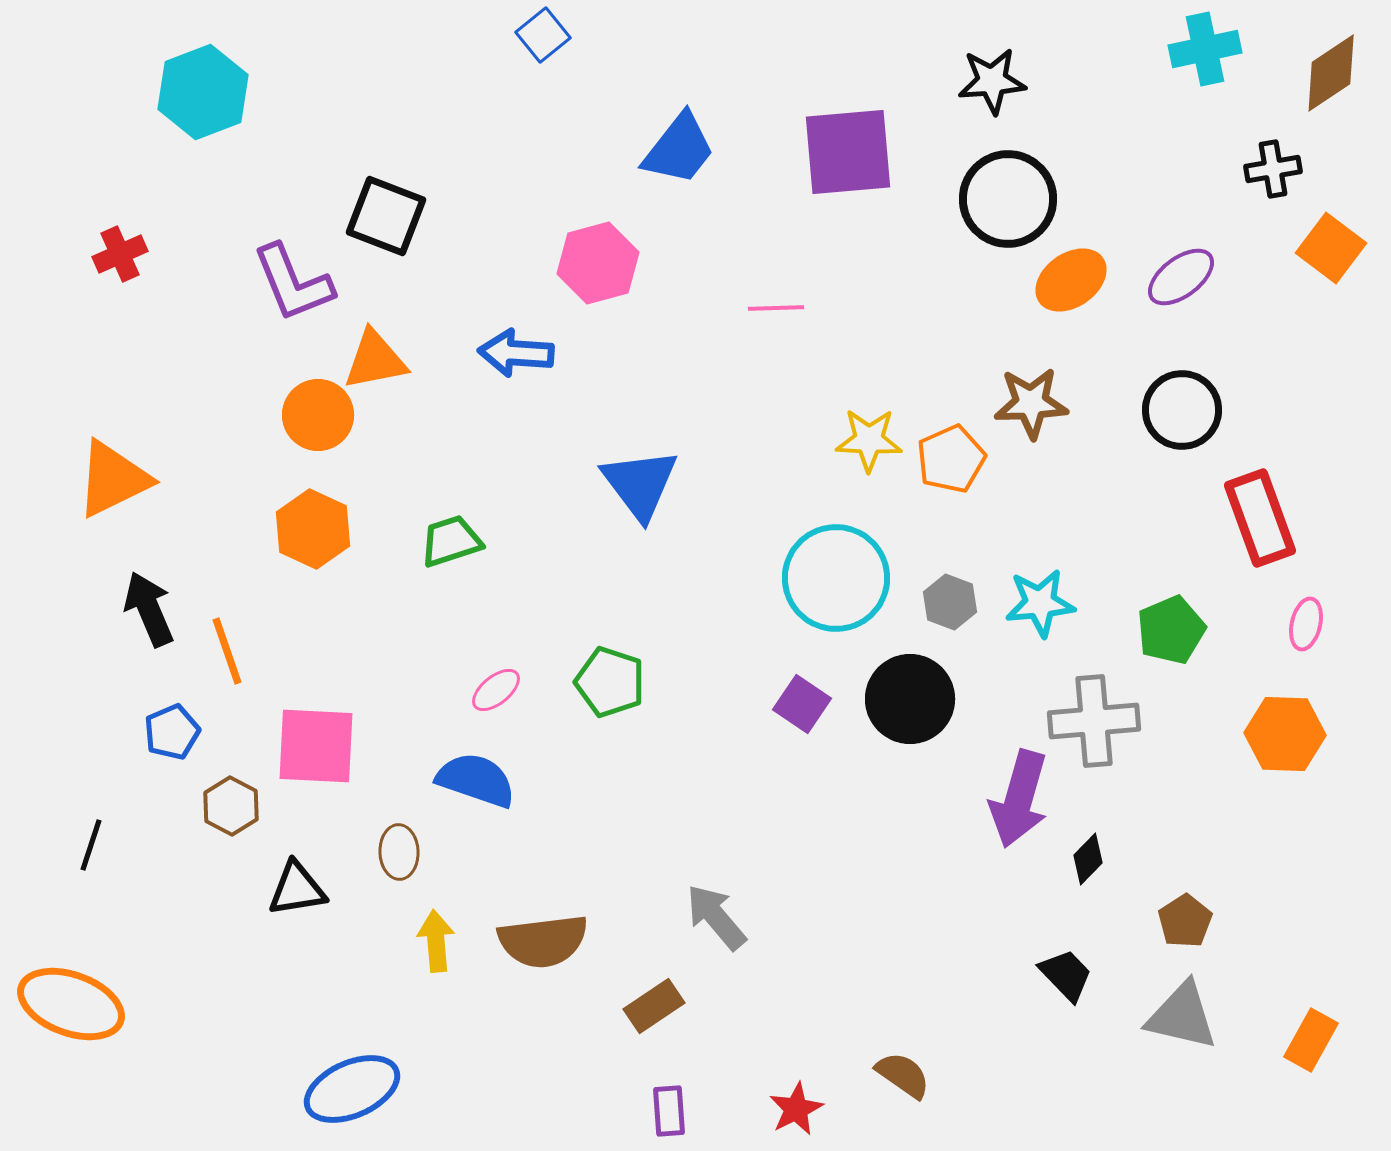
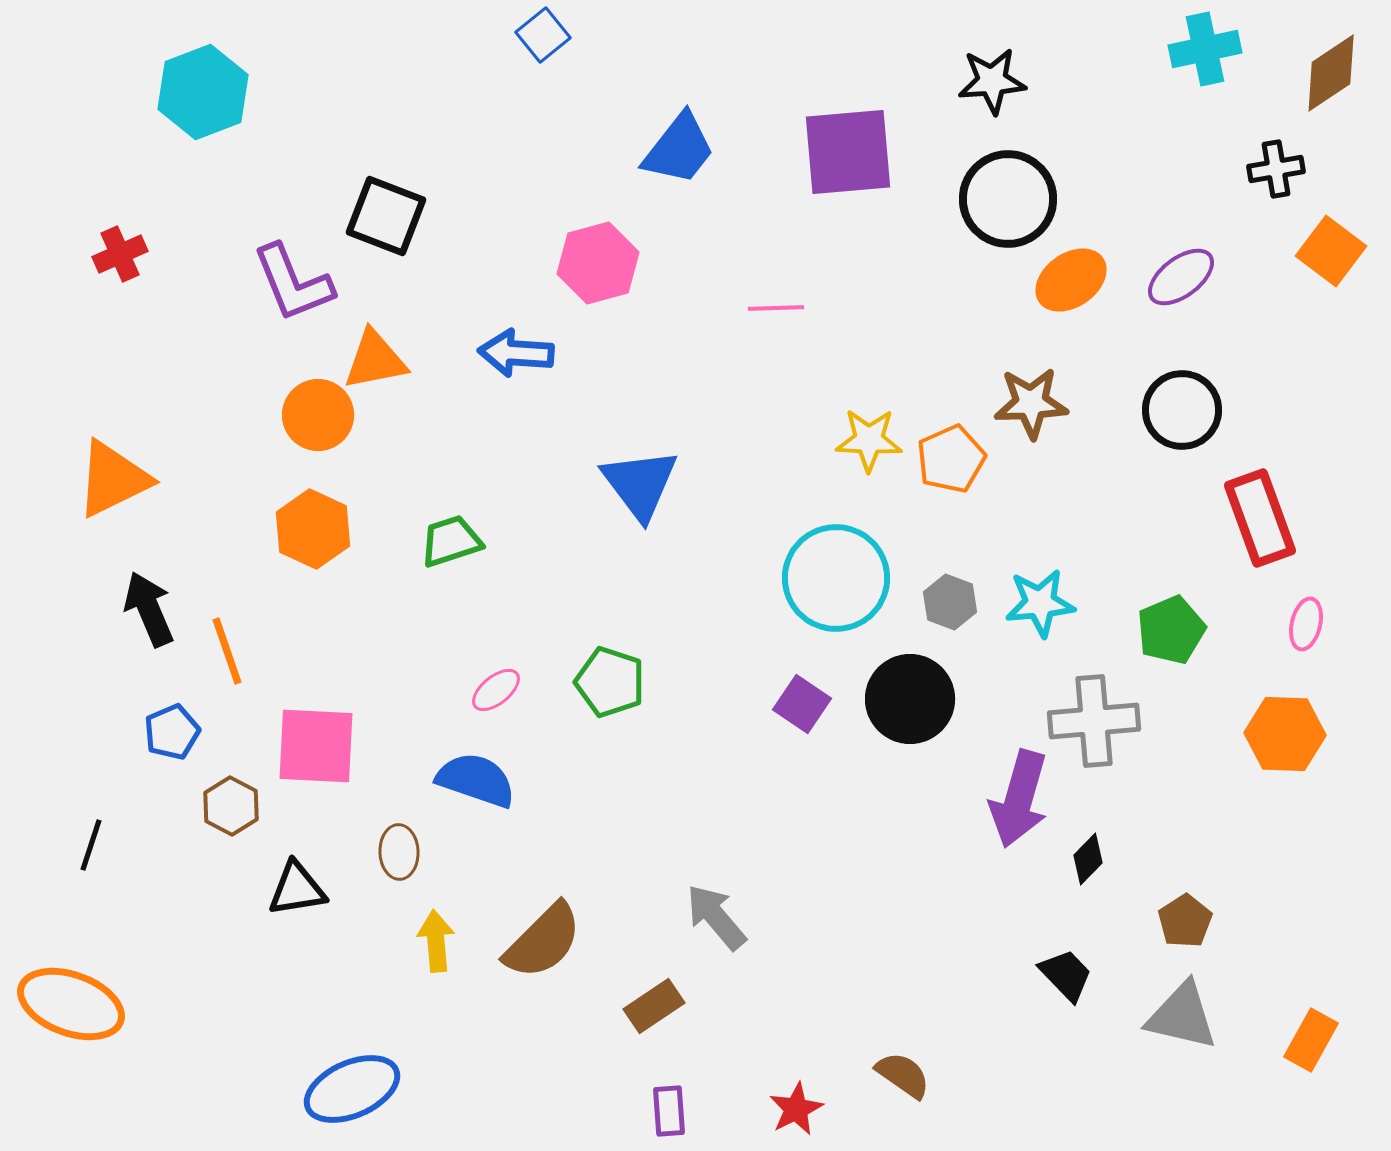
black cross at (1273, 169): moved 3 px right
orange square at (1331, 248): moved 3 px down
brown semicircle at (543, 941): rotated 38 degrees counterclockwise
